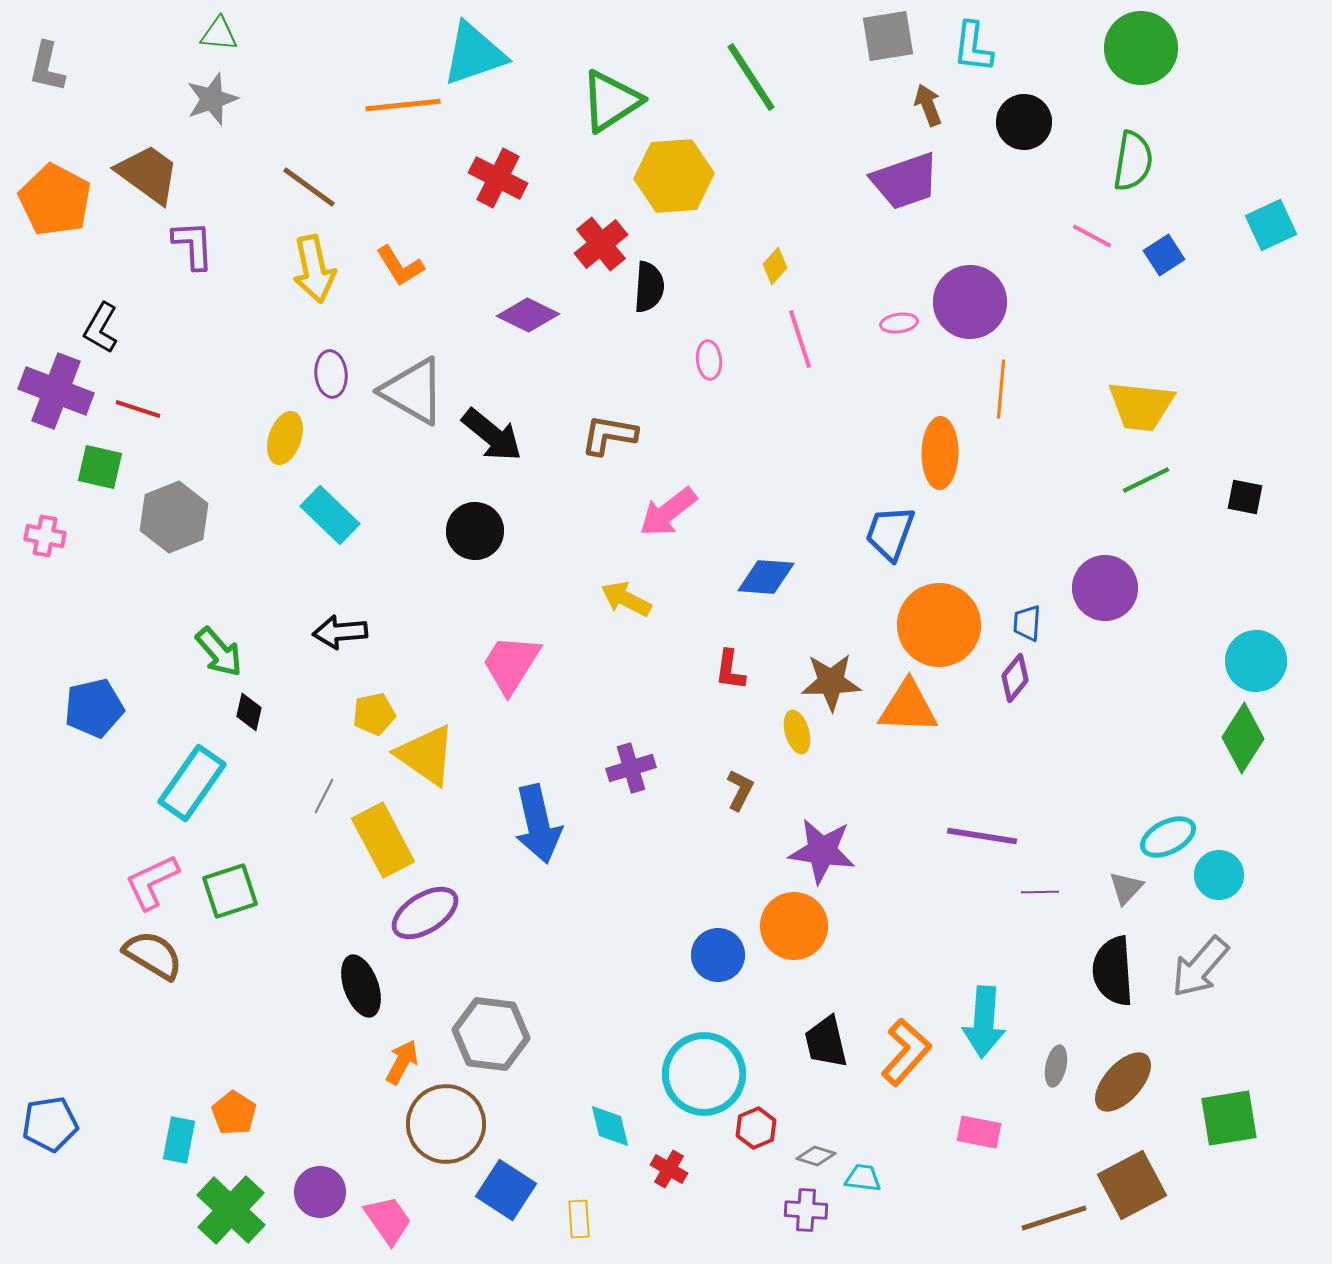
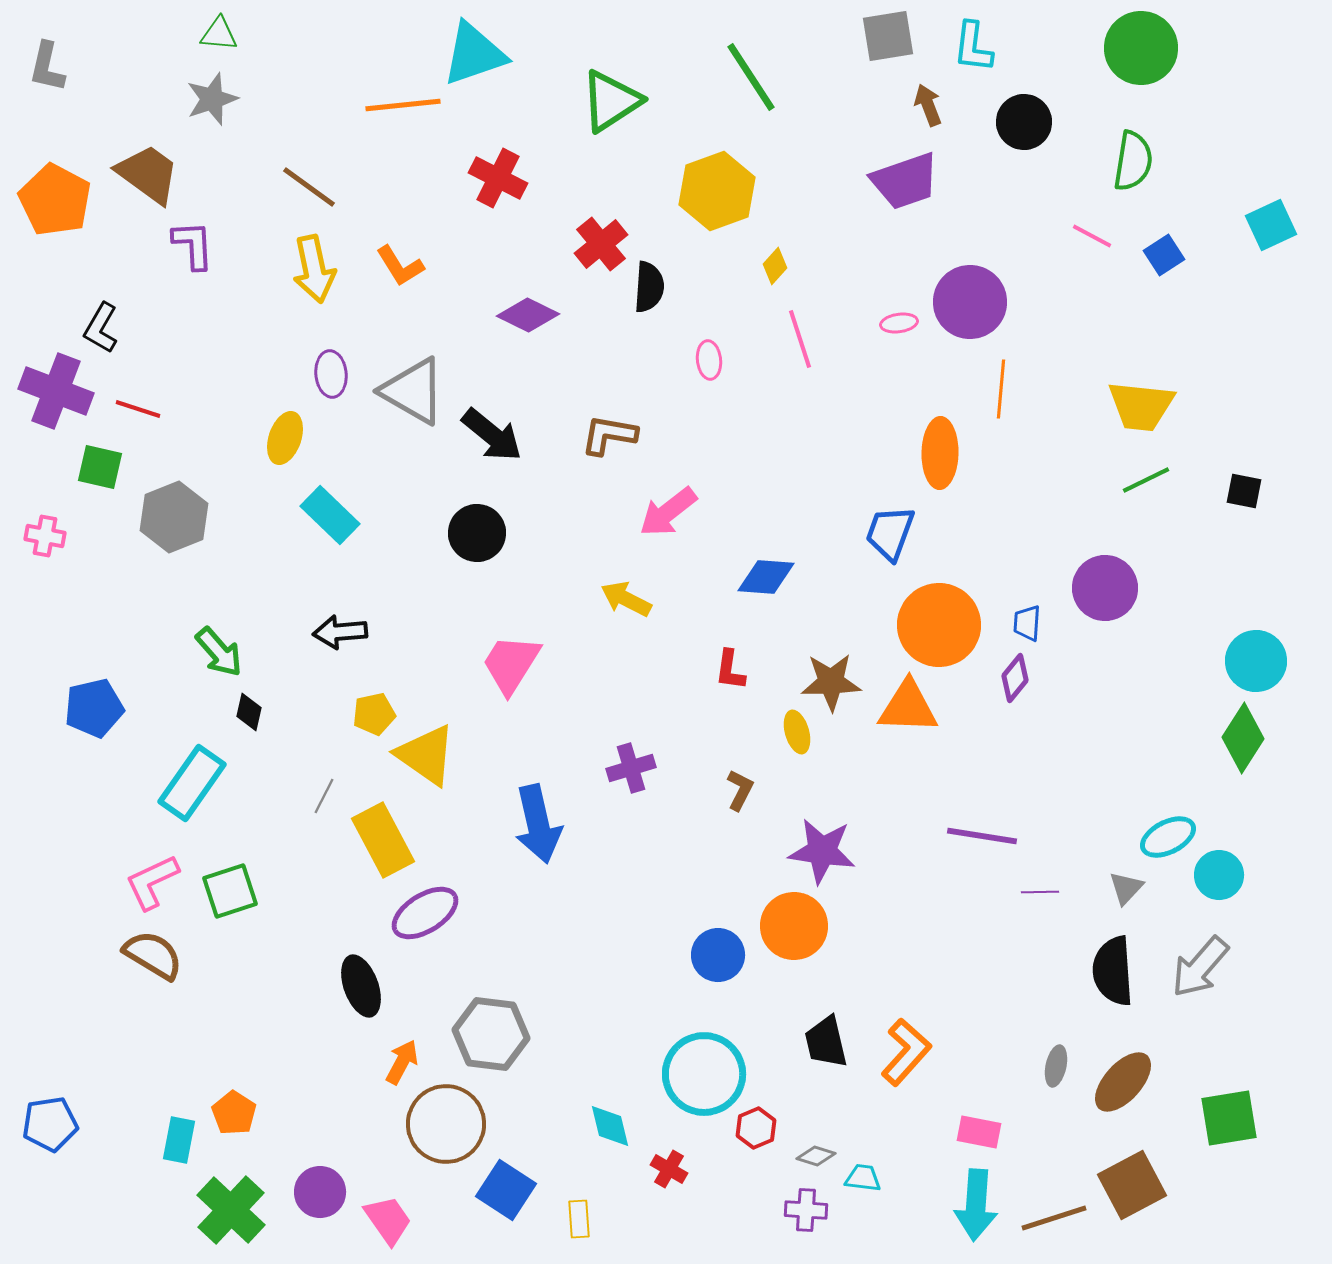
yellow hexagon at (674, 176): moved 43 px right, 15 px down; rotated 16 degrees counterclockwise
black square at (1245, 497): moved 1 px left, 6 px up
black circle at (475, 531): moved 2 px right, 2 px down
cyan arrow at (984, 1022): moved 8 px left, 183 px down
